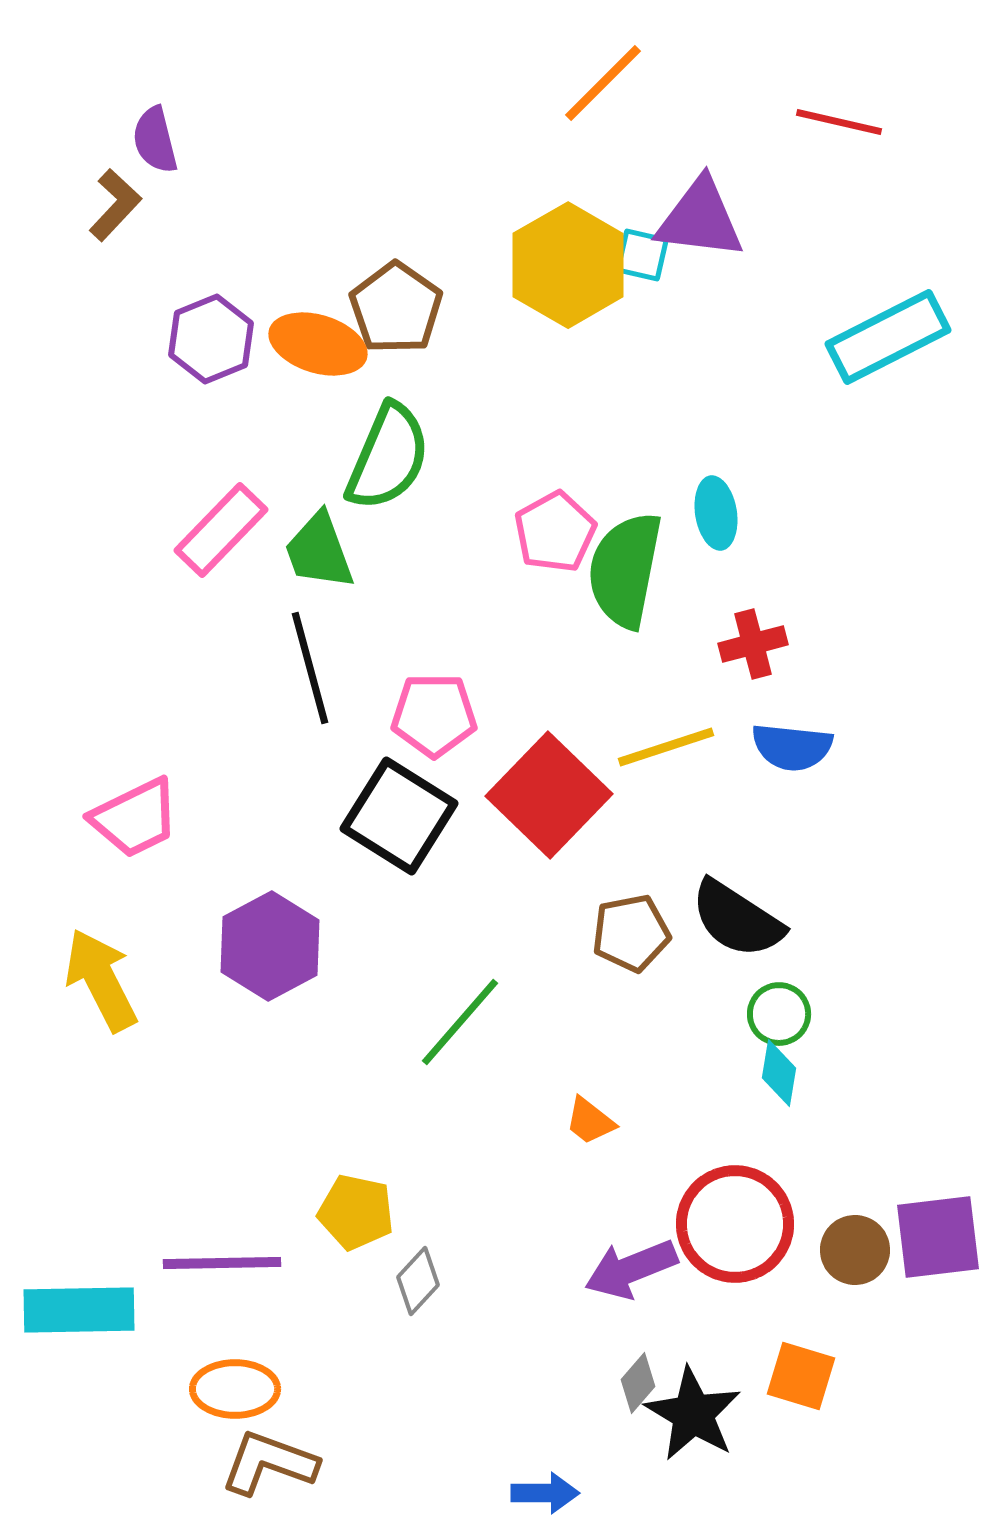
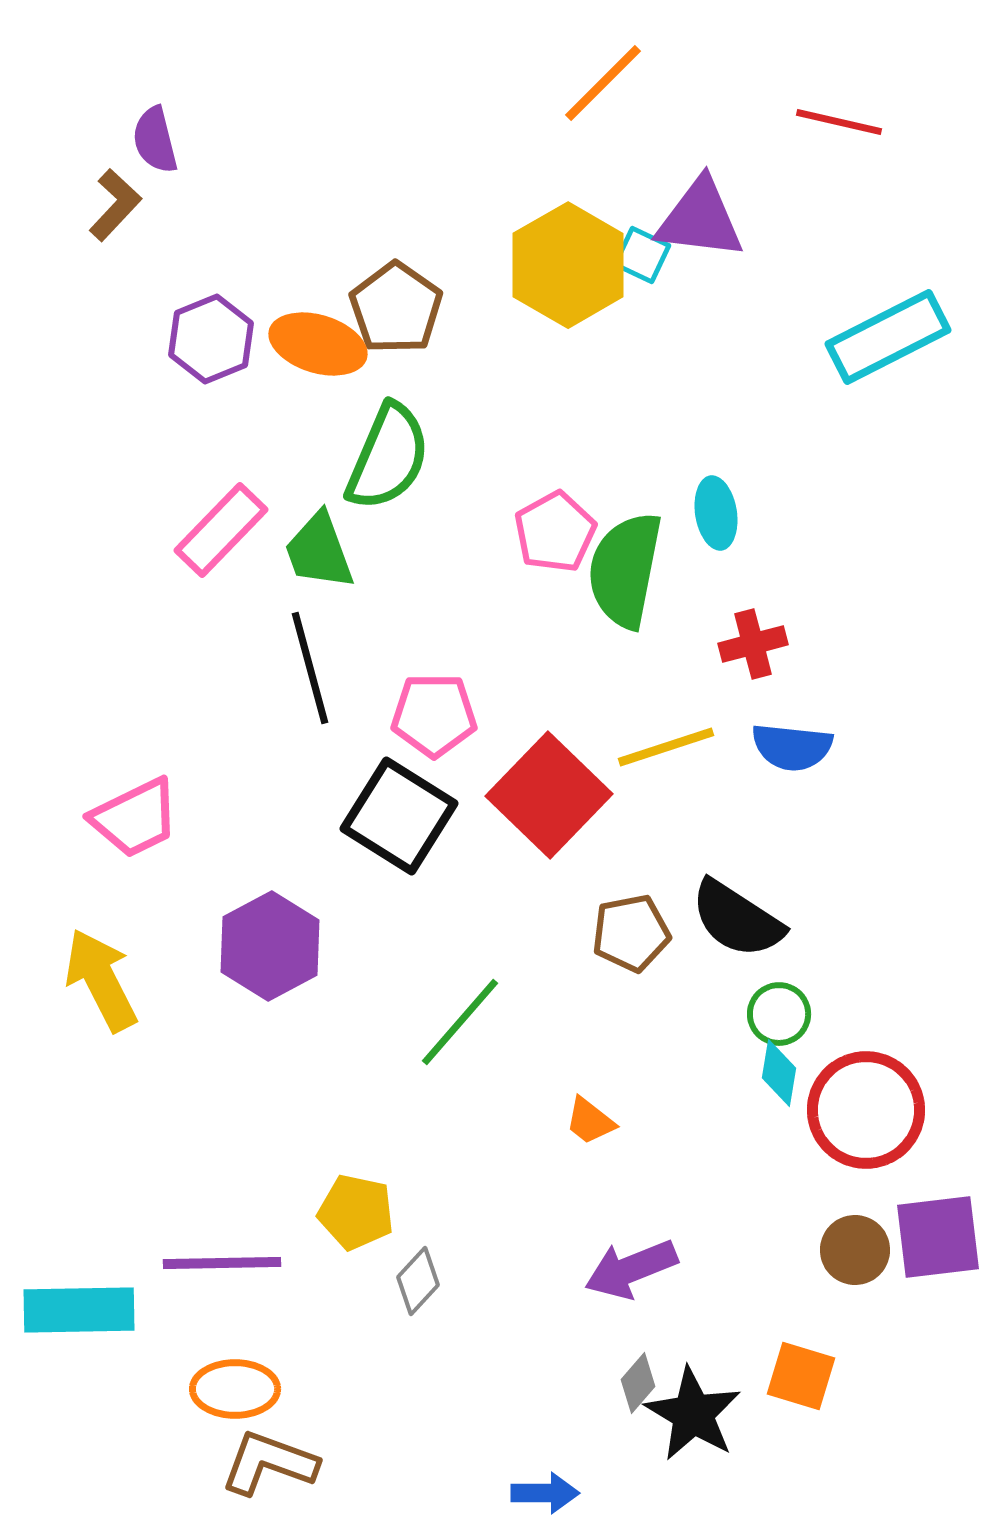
cyan square at (642, 255): rotated 12 degrees clockwise
red circle at (735, 1224): moved 131 px right, 114 px up
